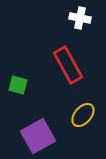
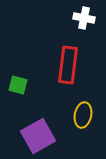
white cross: moved 4 px right
red rectangle: rotated 36 degrees clockwise
yellow ellipse: rotated 30 degrees counterclockwise
